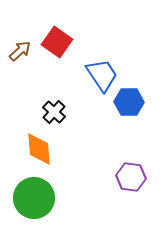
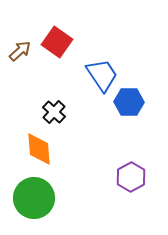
purple hexagon: rotated 24 degrees clockwise
